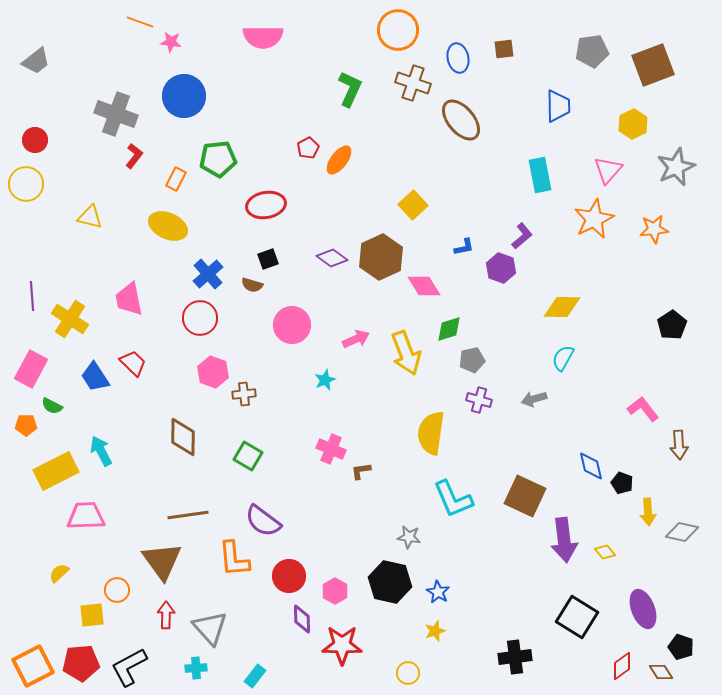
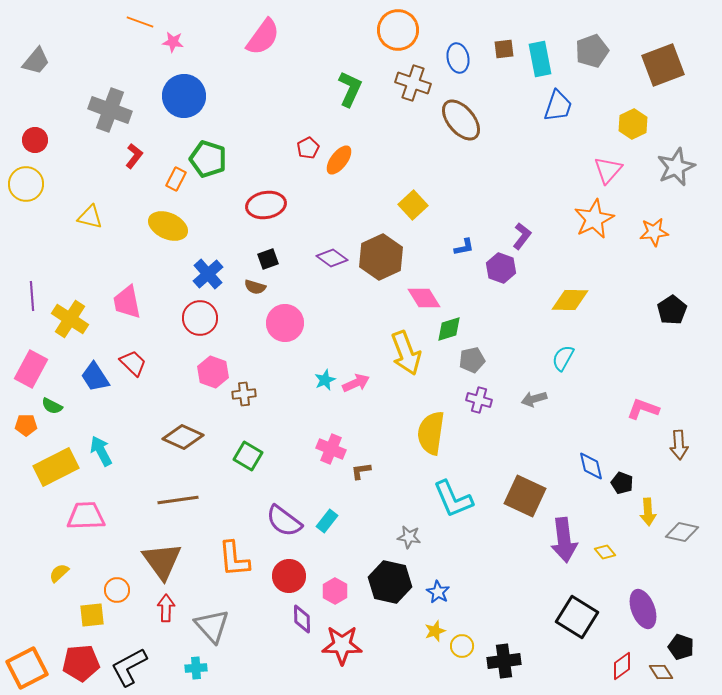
pink semicircle at (263, 37): rotated 54 degrees counterclockwise
pink star at (171, 42): moved 2 px right
gray pentagon at (592, 51): rotated 12 degrees counterclockwise
gray trapezoid at (36, 61): rotated 12 degrees counterclockwise
brown square at (653, 65): moved 10 px right
blue trapezoid at (558, 106): rotated 20 degrees clockwise
gray cross at (116, 114): moved 6 px left, 4 px up
green pentagon at (218, 159): moved 10 px left; rotated 24 degrees clockwise
cyan rectangle at (540, 175): moved 116 px up
orange star at (654, 229): moved 3 px down
purple L-shape at (522, 236): rotated 12 degrees counterclockwise
brown semicircle at (252, 285): moved 3 px right, 2 px down
pink diamond at (424, 286): moved 12 px down
pink trapezoid at (129, 299): moved 2 px left, 3 px down
yellow diamond at (562, 307): moved 8 px right, 7 px up
pink circle at (292, 325): moved 7 px left, 2 px up
black pentagon at (672, 325): moved 15 px up
pink arrow at (356, 339): moved 44 px down
pink L-shape at (643, 409): rotated 32 degrees counterclockwise
brown diamond at (183, 437): rotated 66 degrees counterclockwise
yellow rectangle at (56, 471): moved 4 px up
brown line at (188, 515): moved 10 px left, 15 px up
purple semicircle at (263, 521): moved 21 px right
red arrow at (166, 615): moved 7 px up
gray triangle at (210, 628): moved 2 px right, 2 px up
black cross at (515, 657): moved 11 px left, 4 px down
orange square at (33, 666): moved 6 px left, 2 px down
yellow circle at (408, 673): moved 54 px right, 27 px up
cyan rectangle at (255, 676): moved 72 px right, 155 px up
